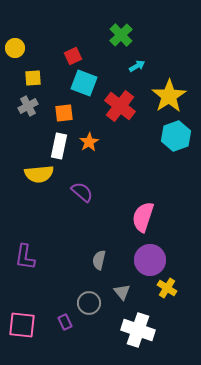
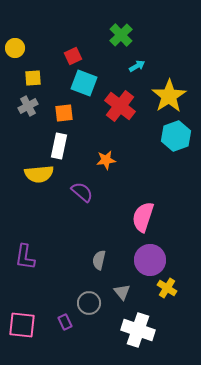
orange star: moved 17 px right, 18 px down; rotated 24 degrees clockwise
